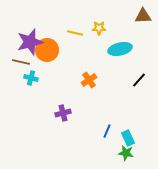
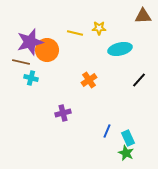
green star: rotated 14 degrees clockwise
